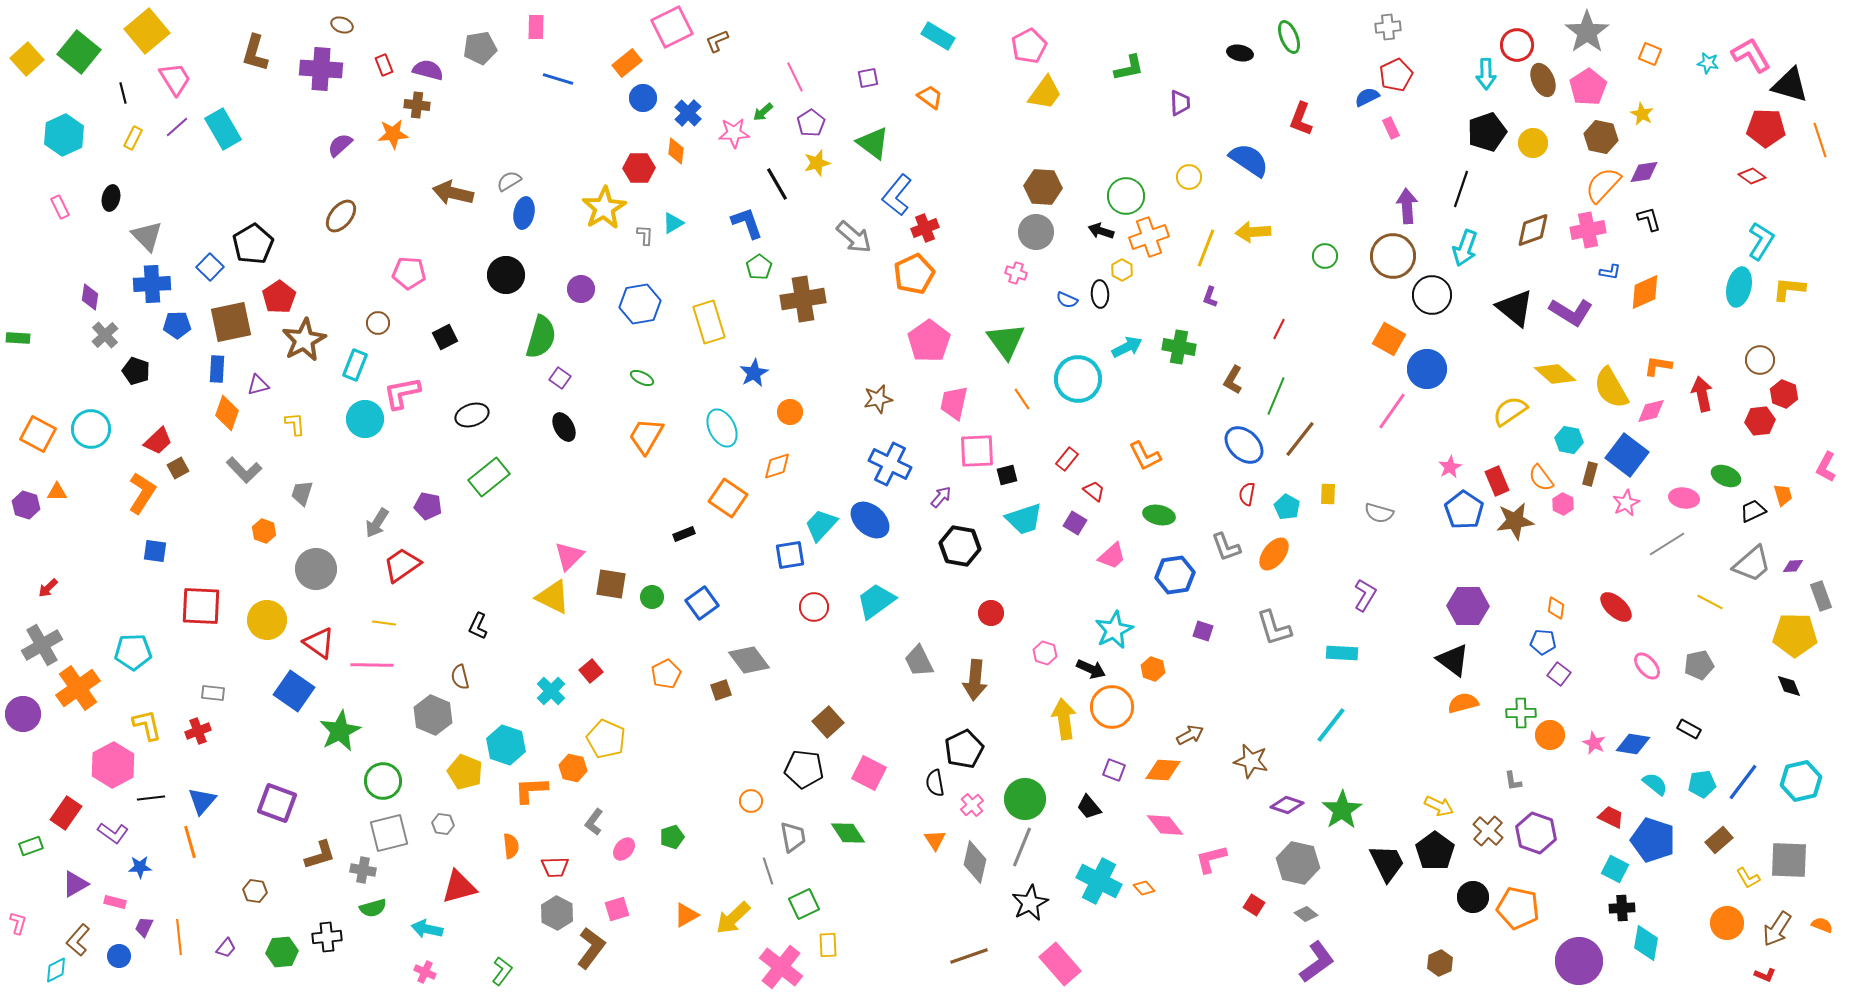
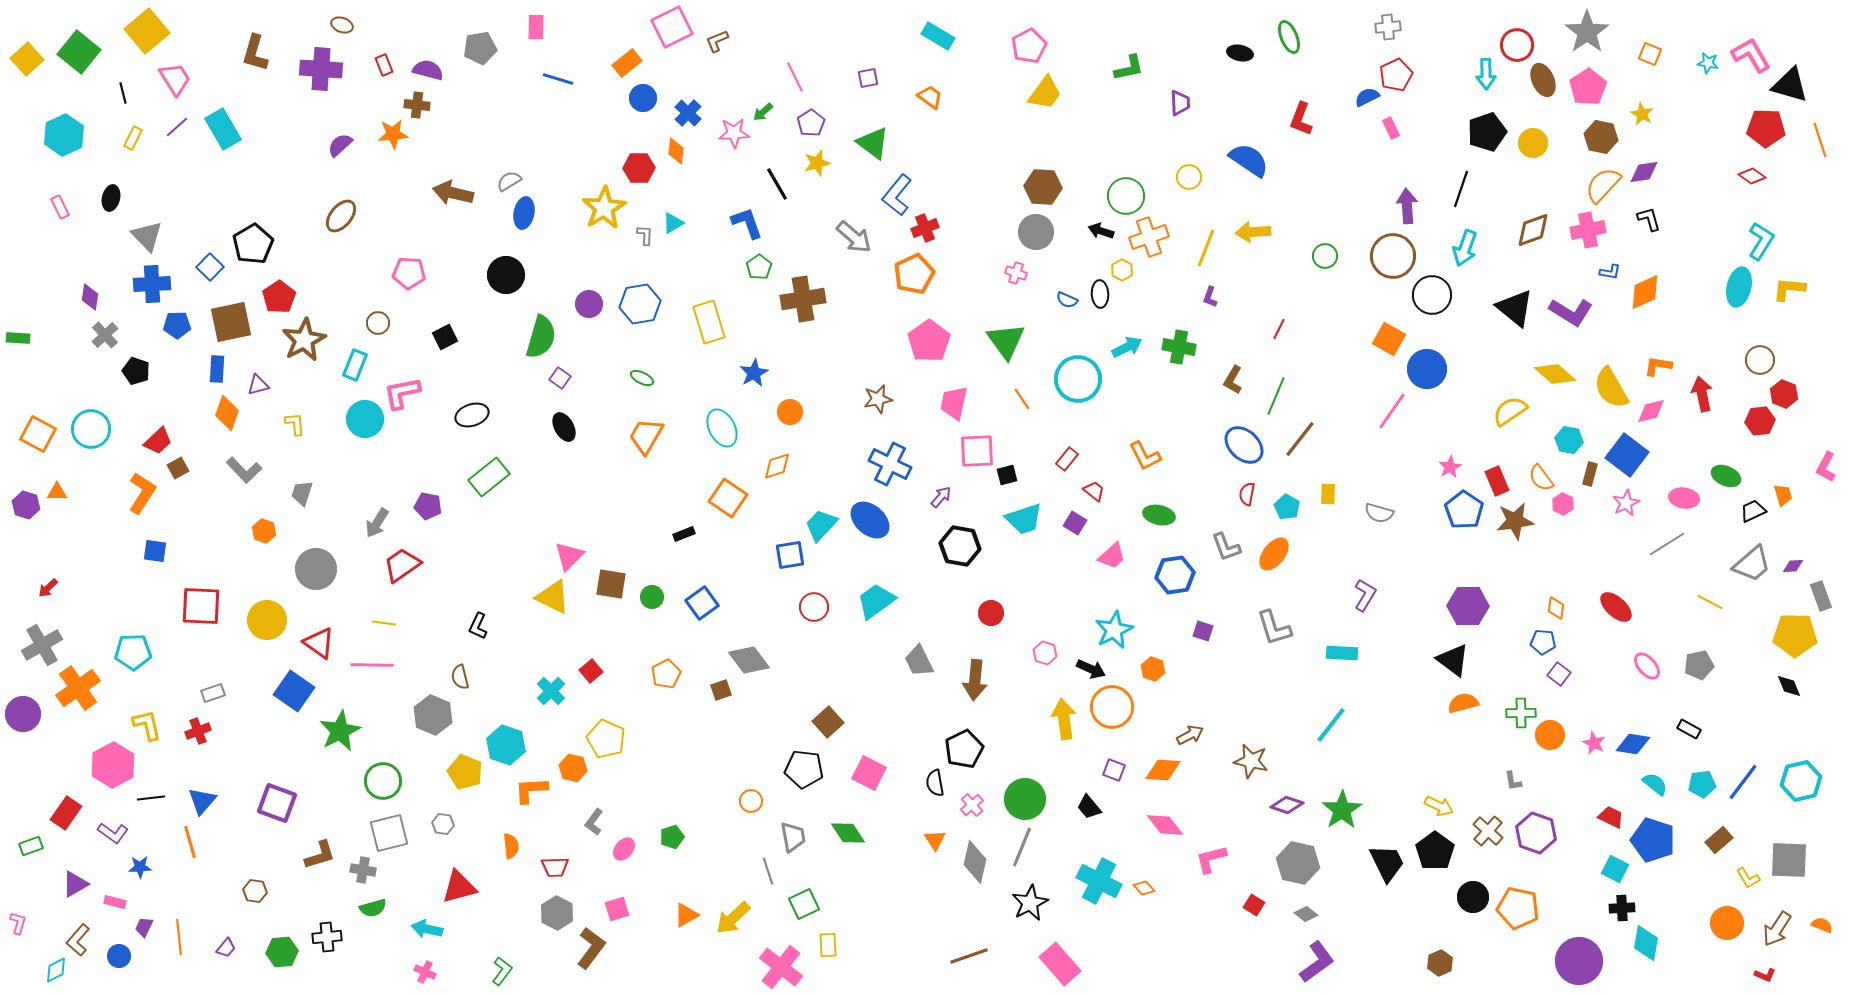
purple circle at (581, 289): moved 8 px right, 15 px down
gray rectangle at (213, 693): rotated 25 degrees counterclockwise
